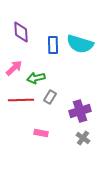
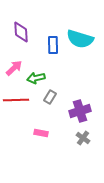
cyan semicircle: moved 5 px up
red line: moved 5 px left
